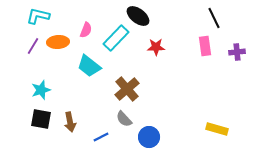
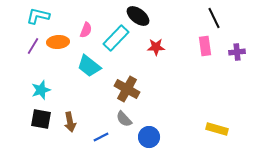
brown cross: rotated 20 degrees counterclockwise
